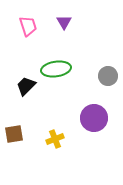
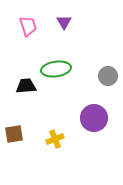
black trapezoid: rotated 40 degrees clockwise
